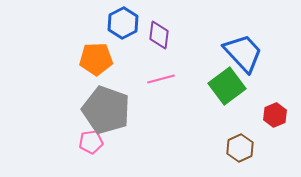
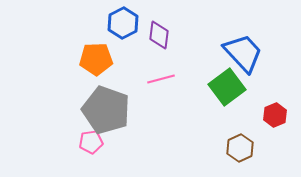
green square: moved 1 px down
